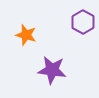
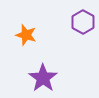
purple star: moved 9 px left, 8 px down; rotated 28 degrees clockwise
